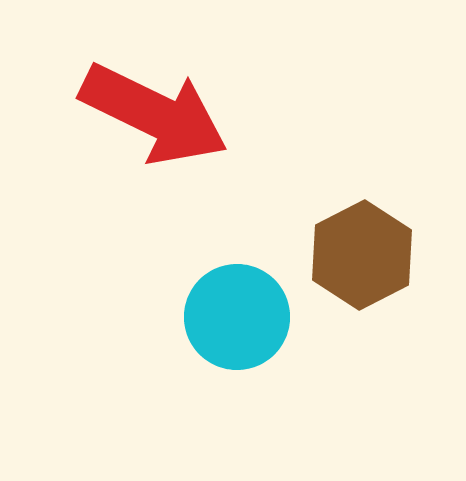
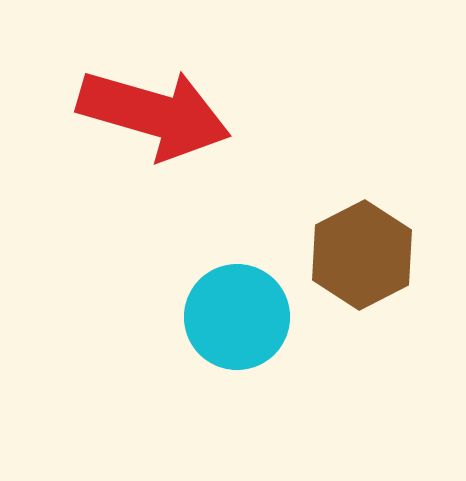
red arrow: rotated 10 degrees counterclockwise
